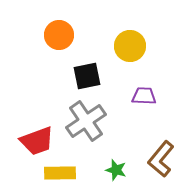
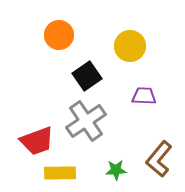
black square: rotated 24 degrees counterclockwise
brown L-shape: moved 2 px left
green star: rotated 20 degrees counterclockwise
